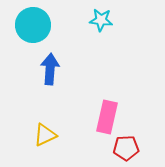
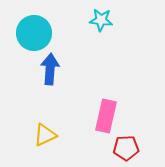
cyan circle: moved 1 px right, 8 px down
pink rectangle: moved 1 px left, 1 px up
